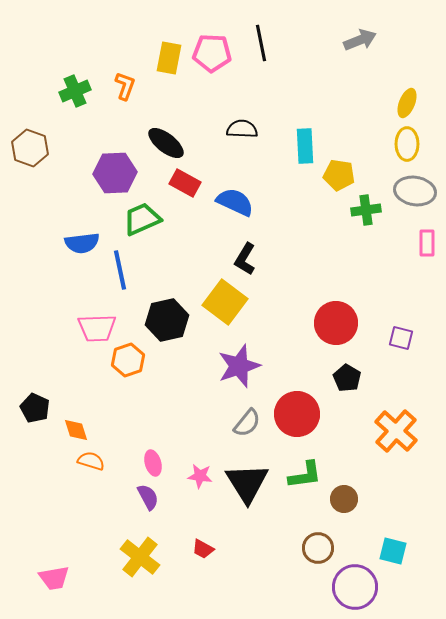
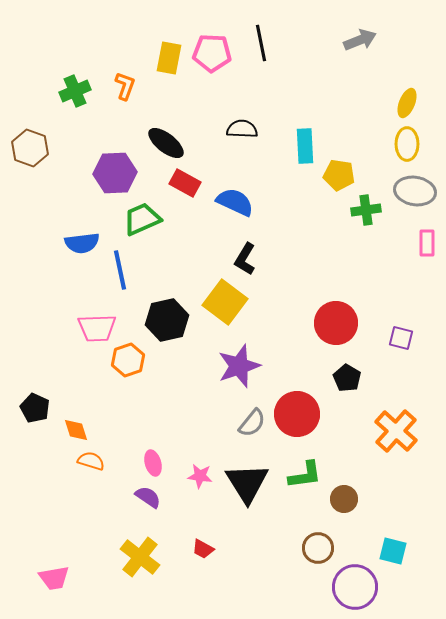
gray semicircle at (247, 423): moved 5 px right
purple semicircle at (148, 497): rotated 28 degrees counterclockwise
